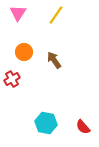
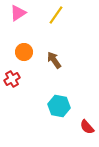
pink triangle: rotated 24 degrees clockwise
cyan hexagon: moved 13 px right, 17 px up
red semicircle: moved 4 px right
